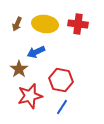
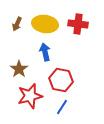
blue arrow: moved 9 px right; rotated 102 degrees clockwise
